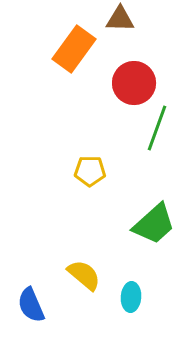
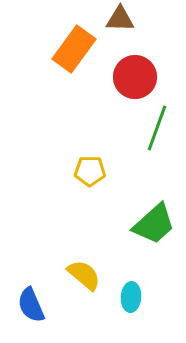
red circle: moved 1 px right, 6 px up
